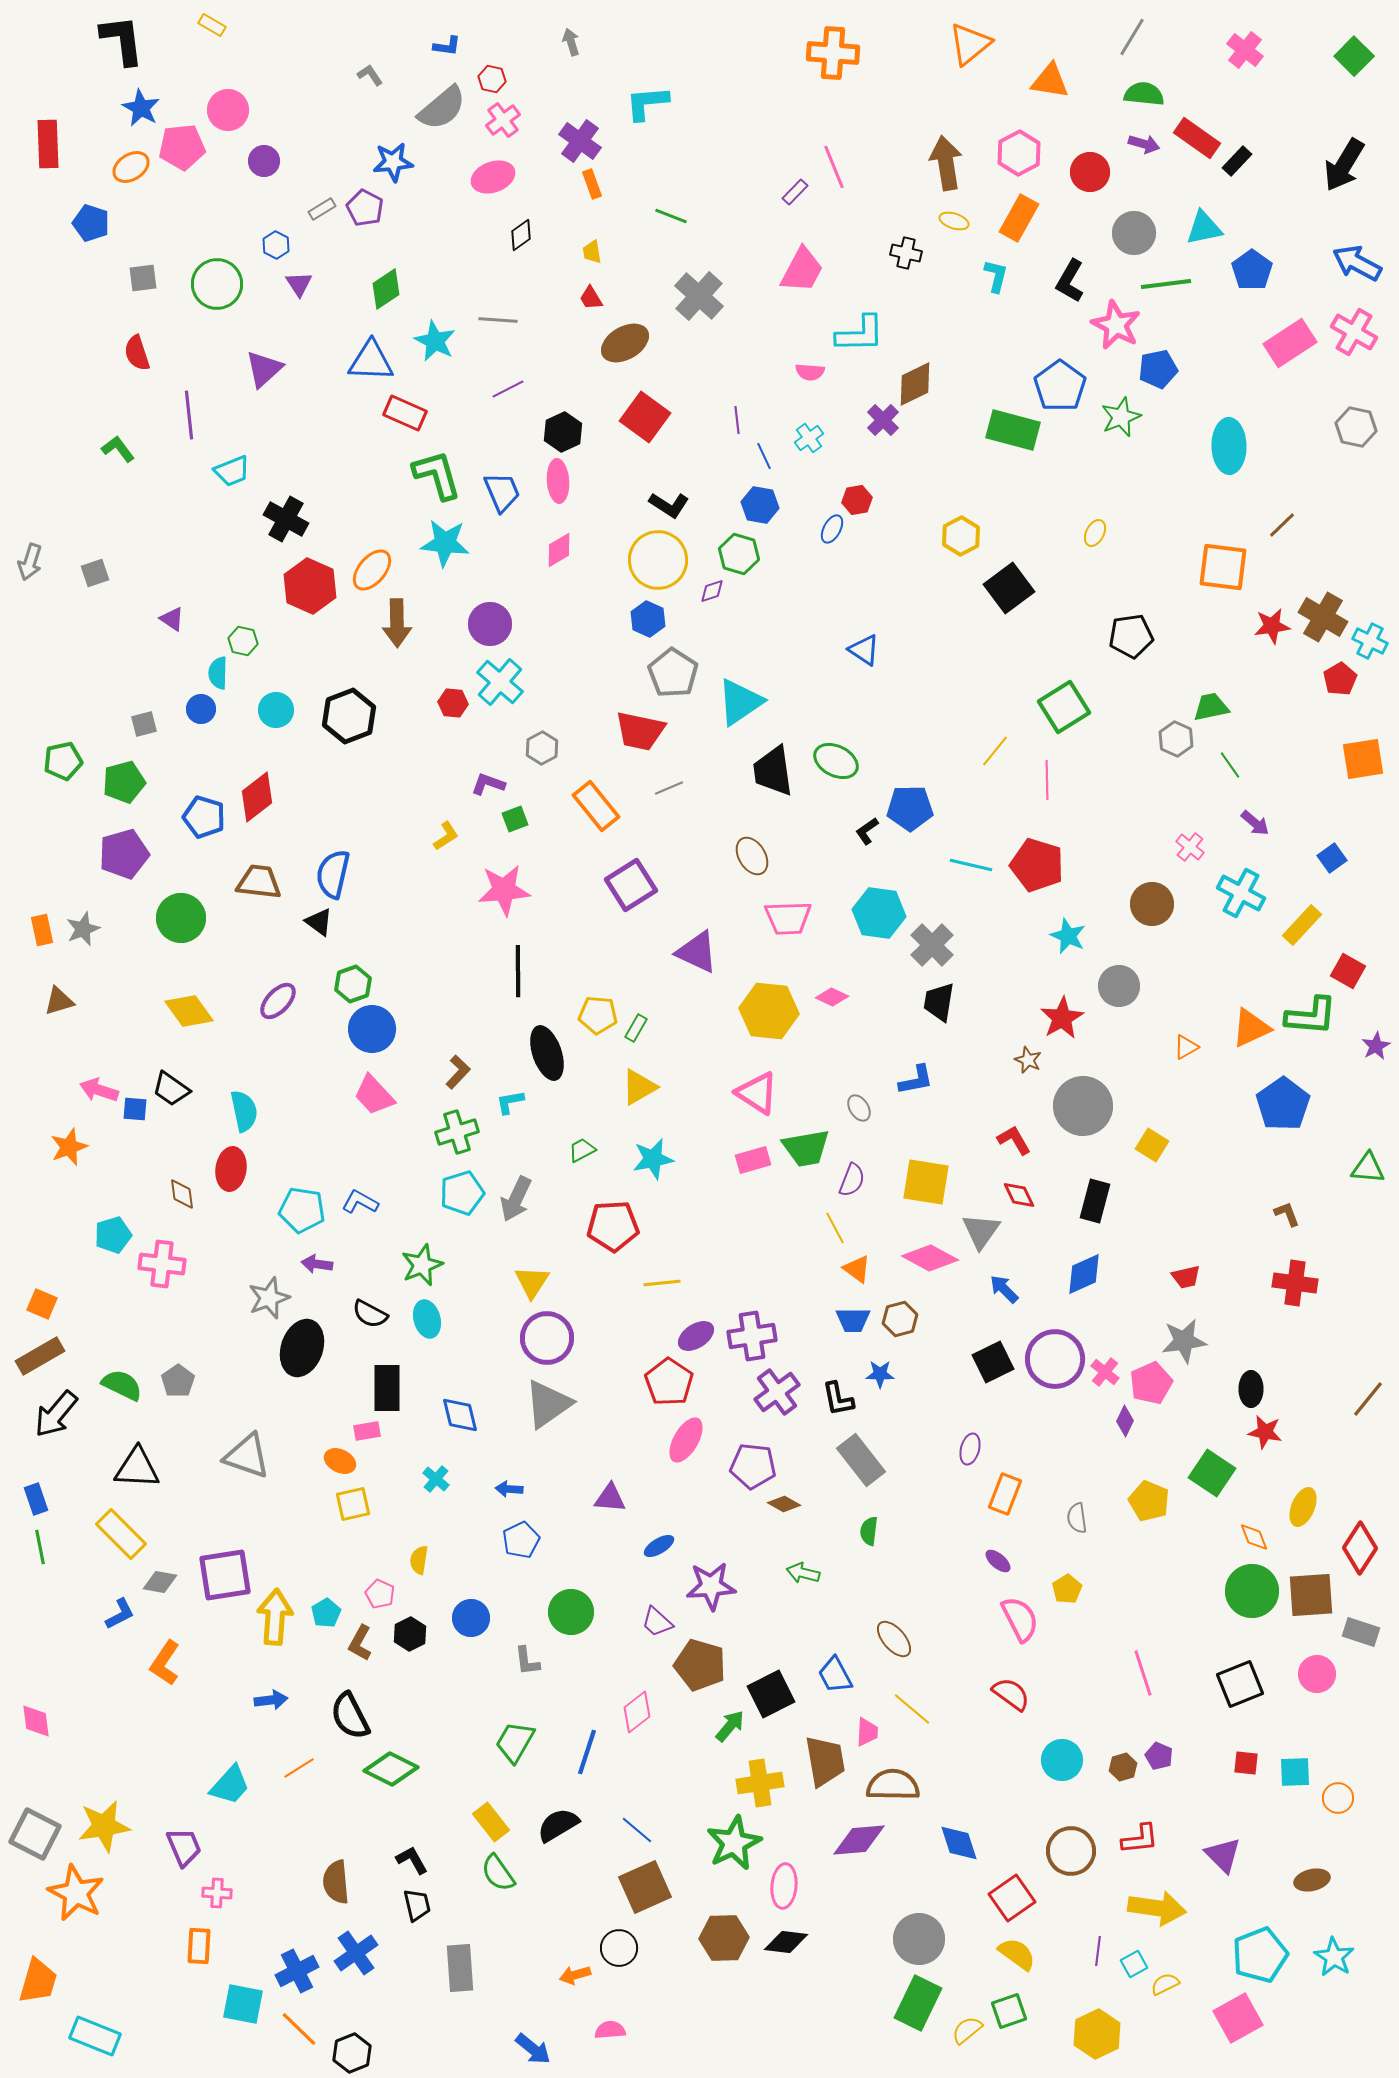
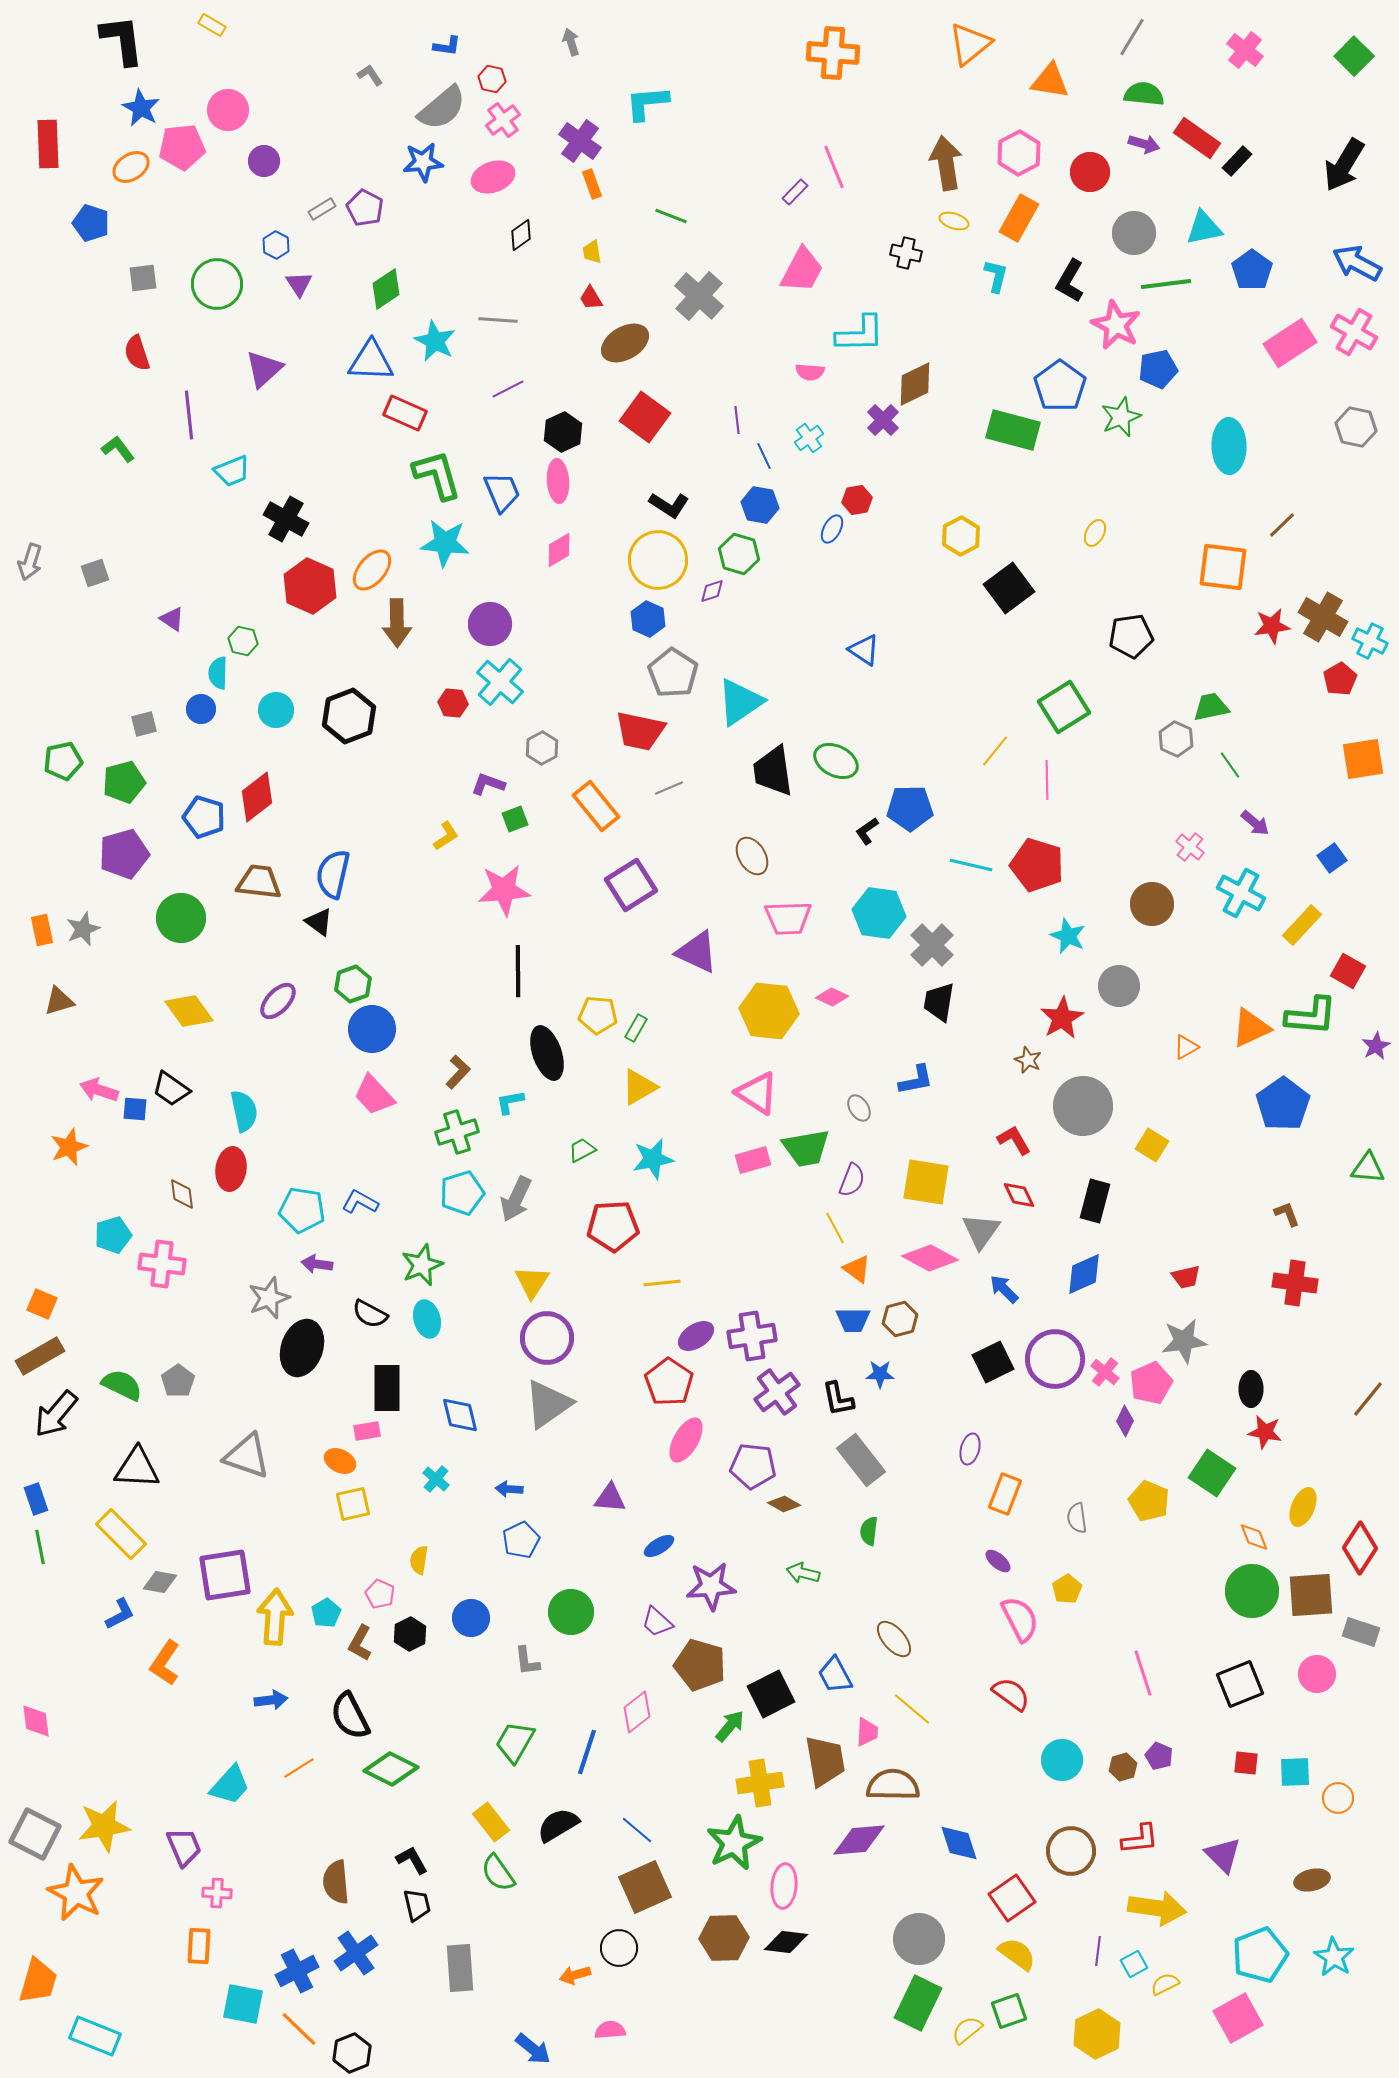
blue star at (393, 162): moved 30 px right
